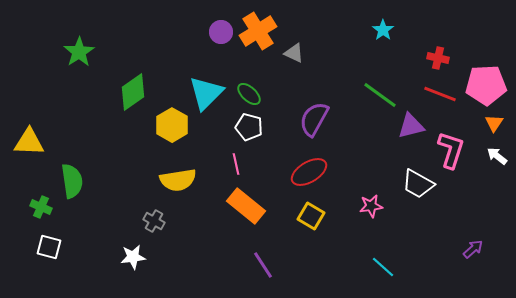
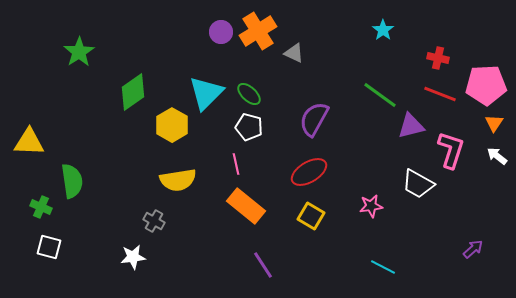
cyan line: rotated 15 degrees counterclockwise
